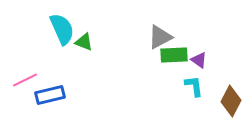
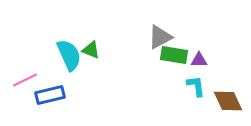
cyan semicircle: moved 7 px right, 26 px down
green triangle: moved 7 px right, 8 px down
green rectangle: rotated 12 degrees clockwise
purple triangle: rotated 36 degrees counterclockwise
cyan L-shape: moved 2 px right
brown diamond: moved 3 px left; rotated 52 degrees counterclockwise
